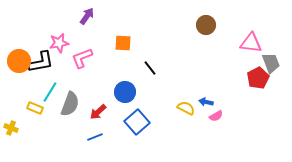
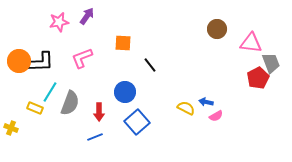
brown circle: moved 11 px right, 4 px down
pink star: moved 21 px up
black L-shape: rotated 8 degrees clockwise
black line: moved 3 px up
gray semicircle: moved 1 px up
red arrow: moved 1 px right; rotated 48 degrees counterclockwise
